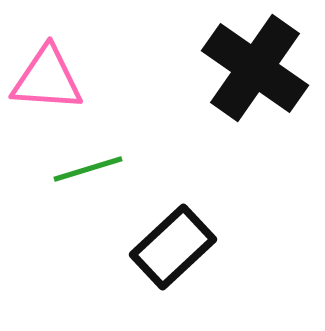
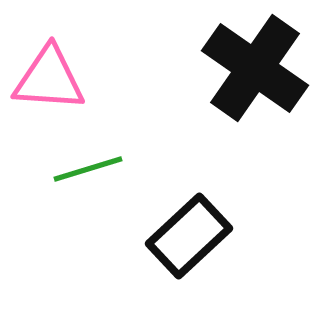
pink triangle: moved 2 px right
black rectangle: moved 16 px right, 11 px up
